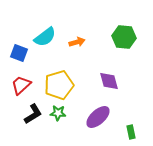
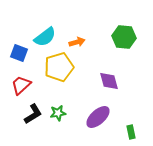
yellow pentagon: moved 18 px up
green star: rotated 14 degrees counterclockwise
